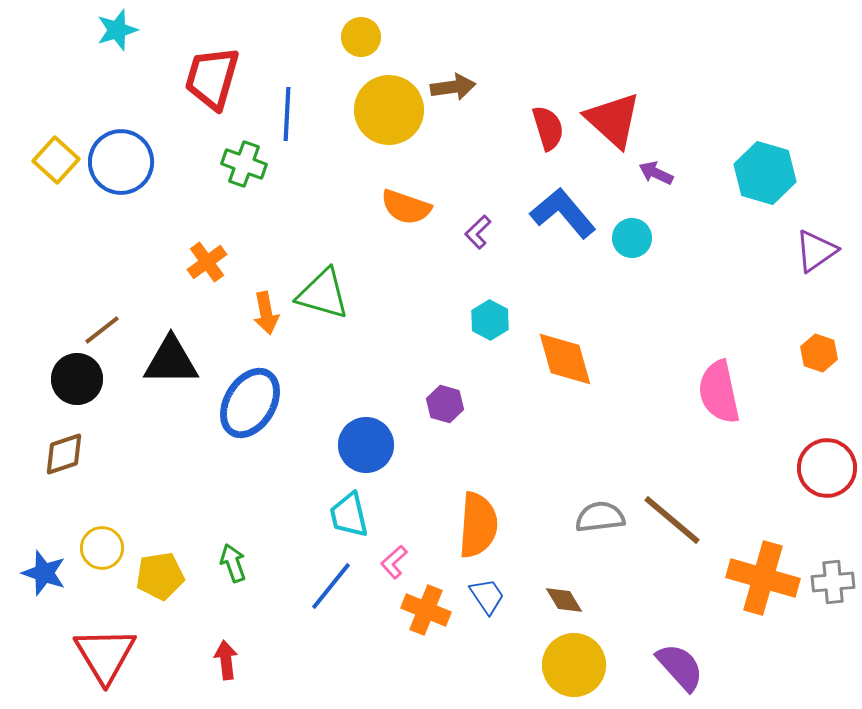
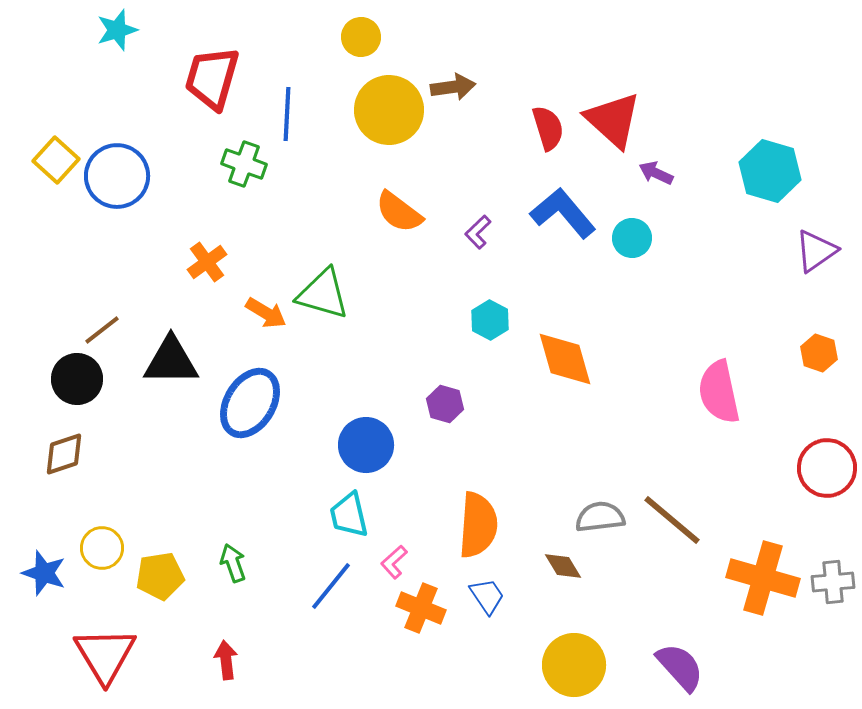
blue circle at (121, 162): moved 4 px left, 14 px down
cyan hexagon at (765, 173): moved 5 px right, 2 px up
orange semicircle at (406, 207): moved 7 px left, 5 px down; rotated 18 degrees clockwise
orange arrow at (266, 313): rotated 48 degrees counterclockwise
brown diamond at (564, 600): moved 1 px left, 34 px up
orange cross at (426, 610): moved 5 px left, 2 px up
